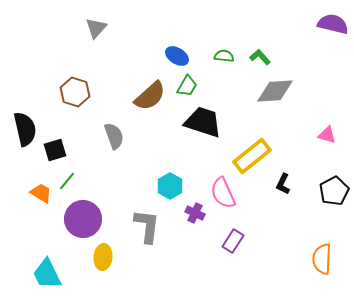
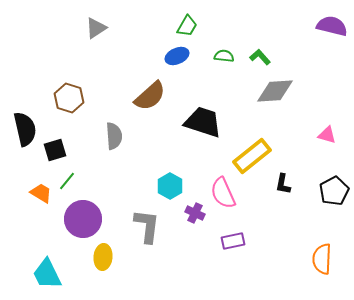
purple semicircle: moved 1 px left, 2 px down
gray triangle: rotated 15 degrees clockwise
blue ellipse: rotated 55 degrees counterclockwise
green trapezoid: moved 60 px up
brown hexagon: moved 6 px left, 6 px down
gray semicircle: rotated 16 degrees clockwise
black L-shape: rotated 15 degrees counterclockwise
purple rectangle: rotated 45 degrees clockwise
